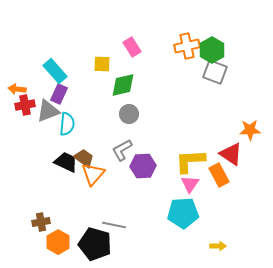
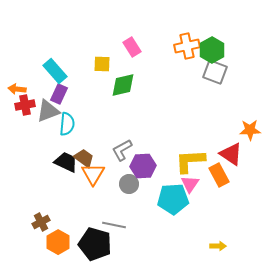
gray circle: moved 70 px down
orange triangle: rotated 10 degrees counterclockwise
cyan pentagon: moved 10 px left, 14 px up
brown cross: rotated 18 degrees counterclockwise
